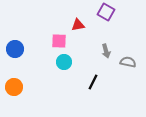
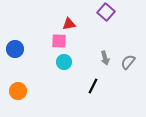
purple square: rotated 12 degrees clockwise
red triangle: moved 9 px left, 1 px up
gray arrow: moved 1 px left, 7 px down
gray semicircle: rotated 63 degrees counterclockwise
black line: moved 4 px down
orange circle: moved 4 px right, 4 px down
